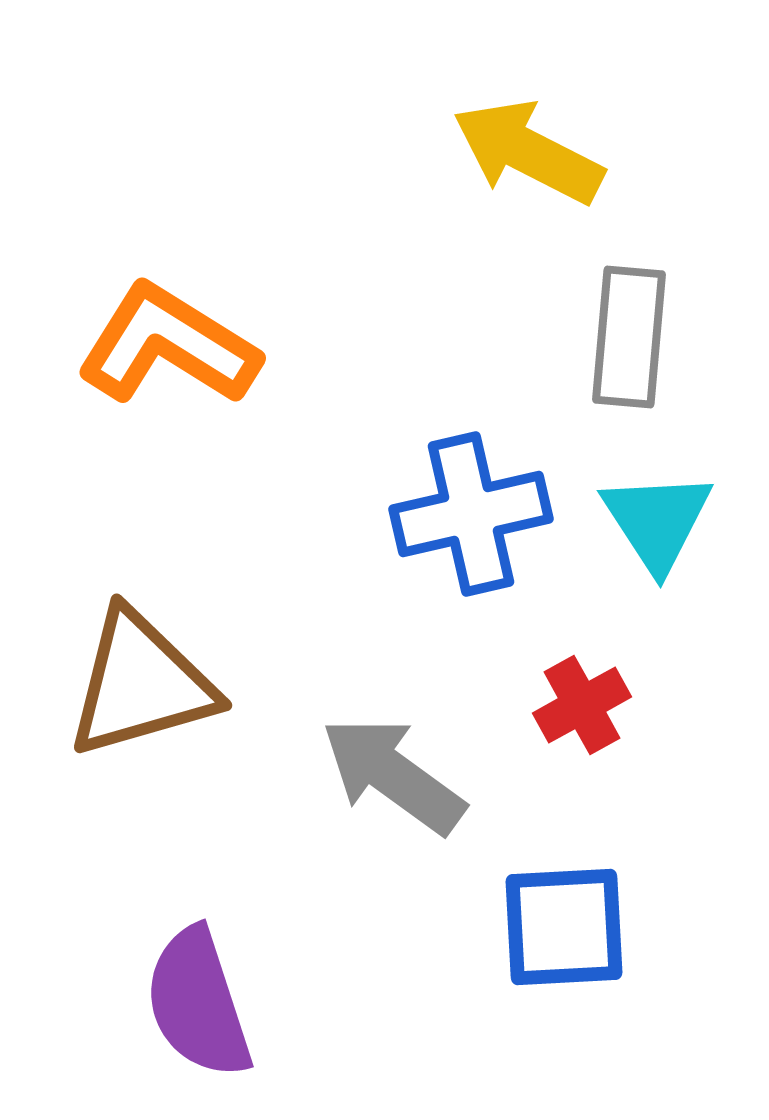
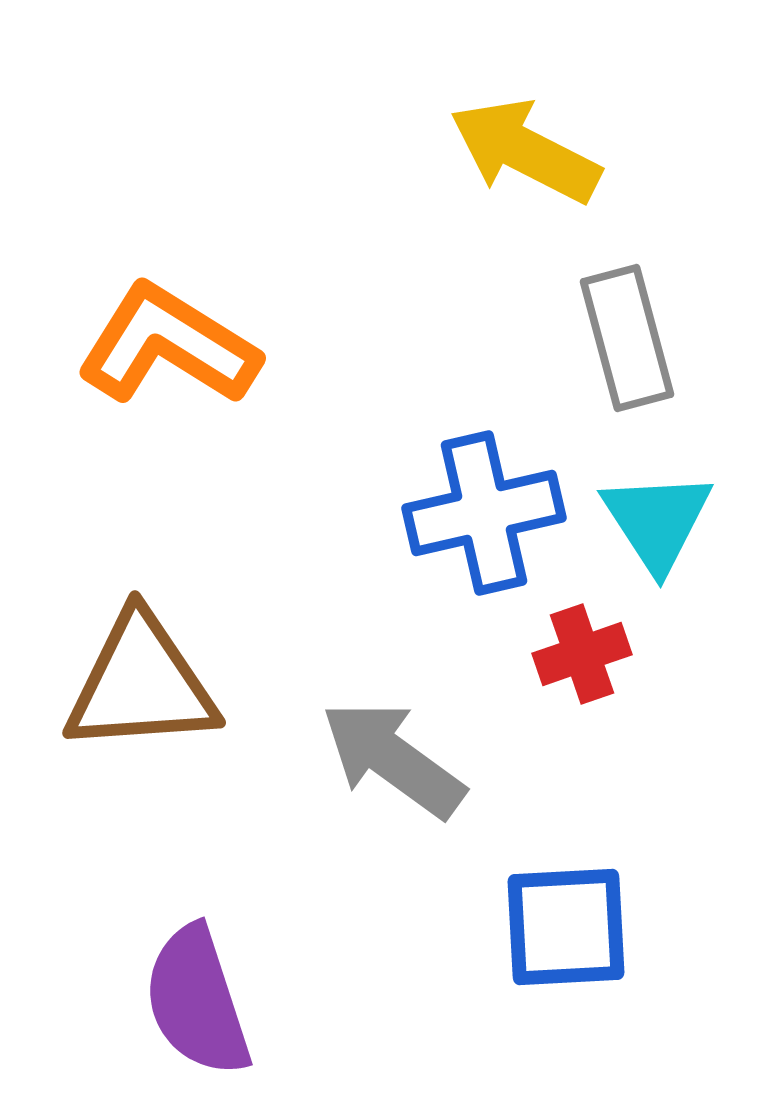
yellow arrow: moved 3 px left, 1 px up
gray rectangle: moved 2 px left, 1 px down; rotated 20 degrees counterclockwise
blue cross: moved 13 px right, 1 px up
brown triangle: rotated 12 degrees clockwise
red cross: moved 51 px up; rotated 10 degrees clockwise
gray arrow: moved 16 px up
blue square: moved 2 px right
purple semicircle: moved 1 px left, 2 px up
